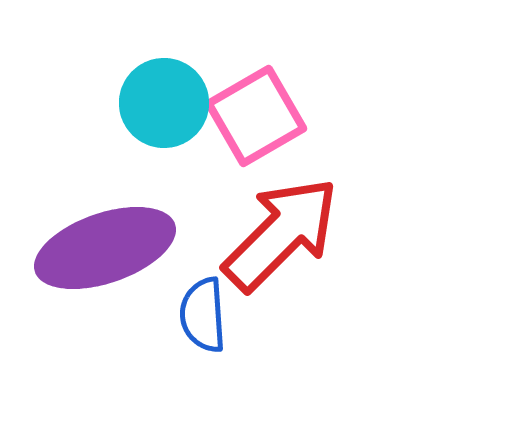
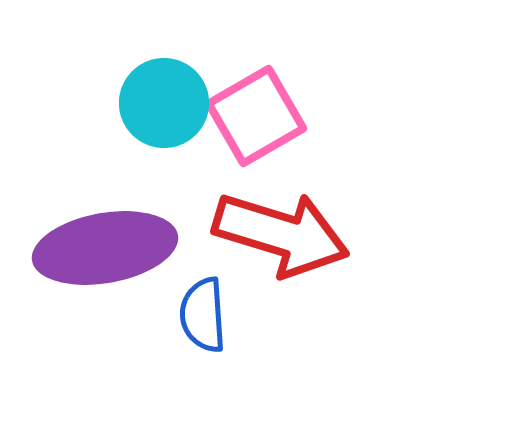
red arrow: rotated 62 degrees clockwise
purple ellipse: rotated 9 degrees clockwise
